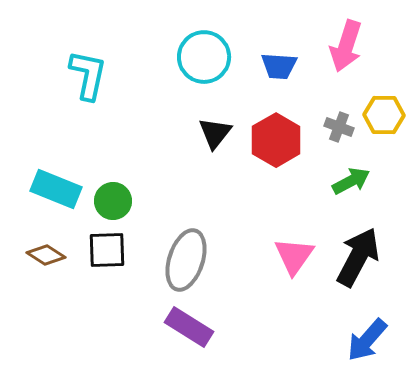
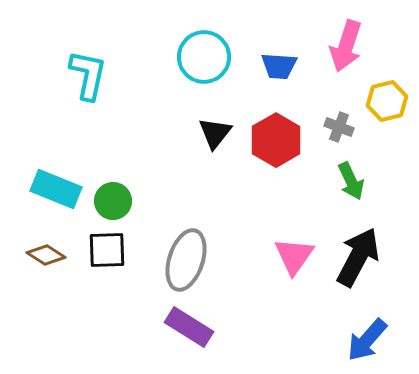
yellow hexagon: moved 3 px right, 14 px up; rotated 15 degrees counterclockwise
green arrow: rotated 93 degrees clockwise
